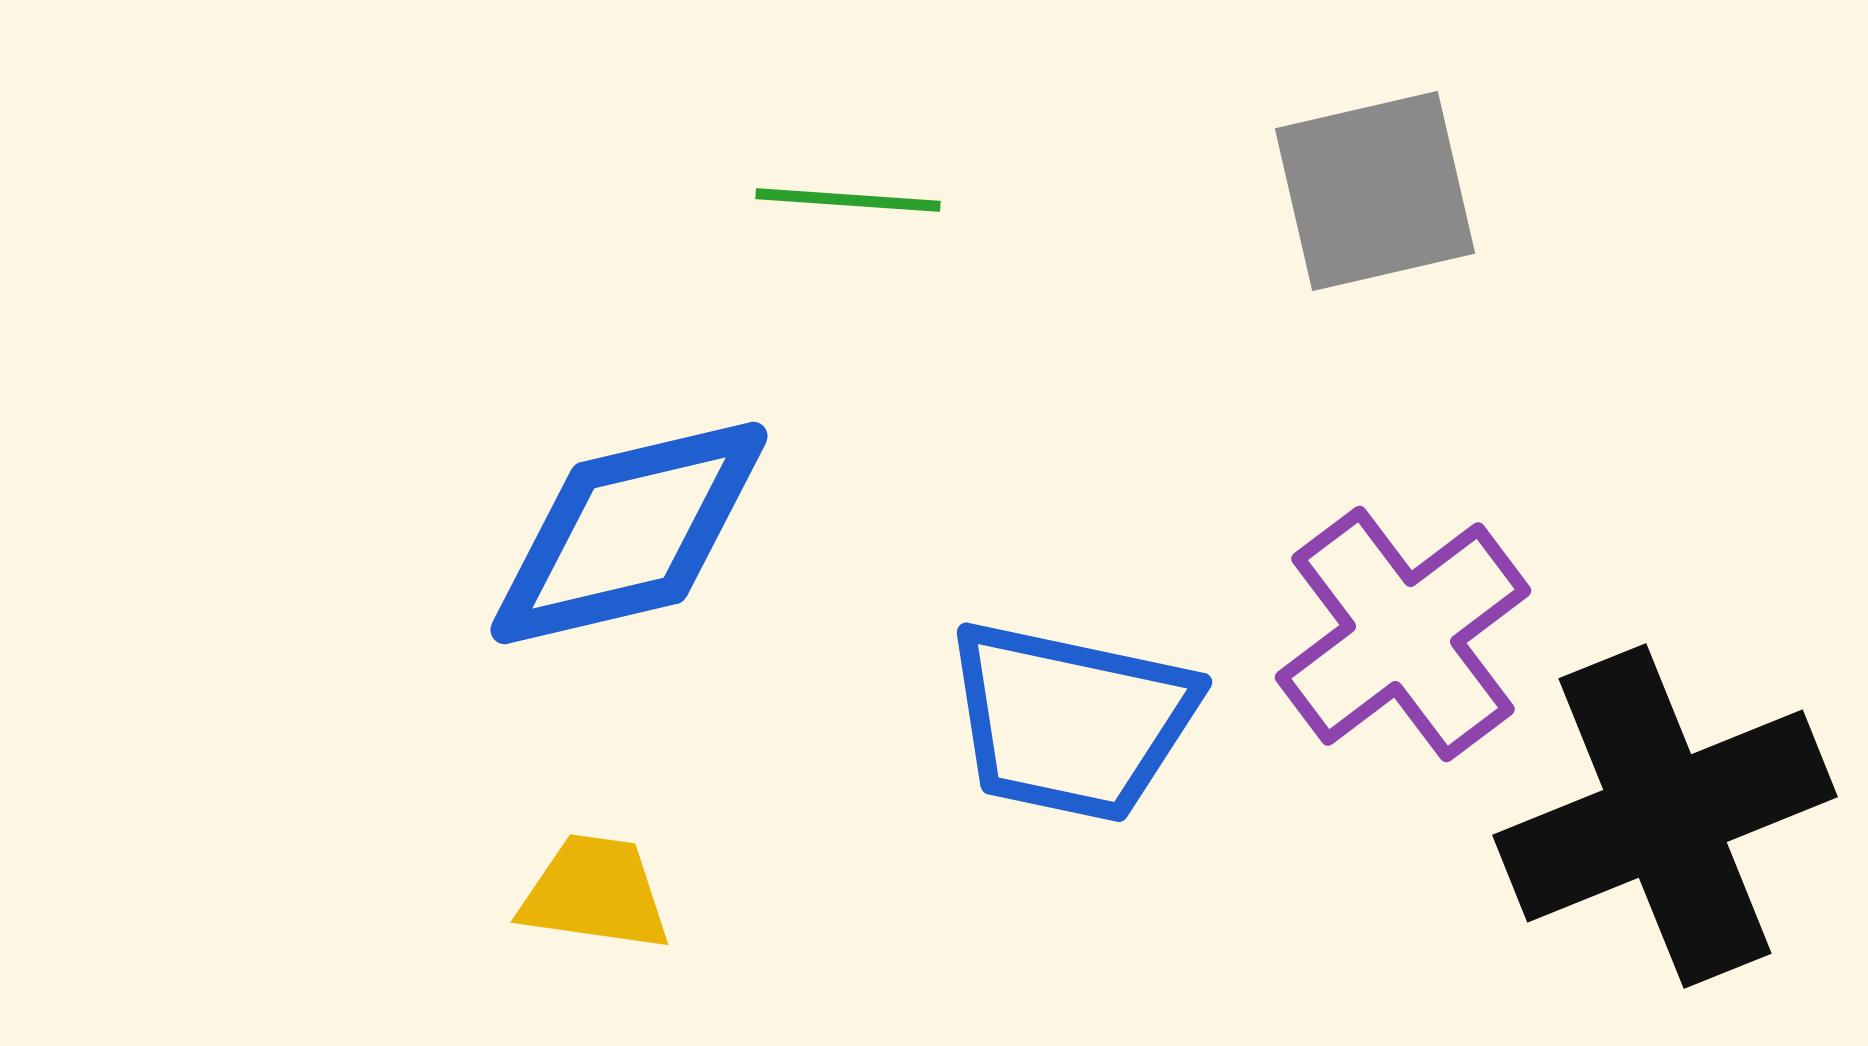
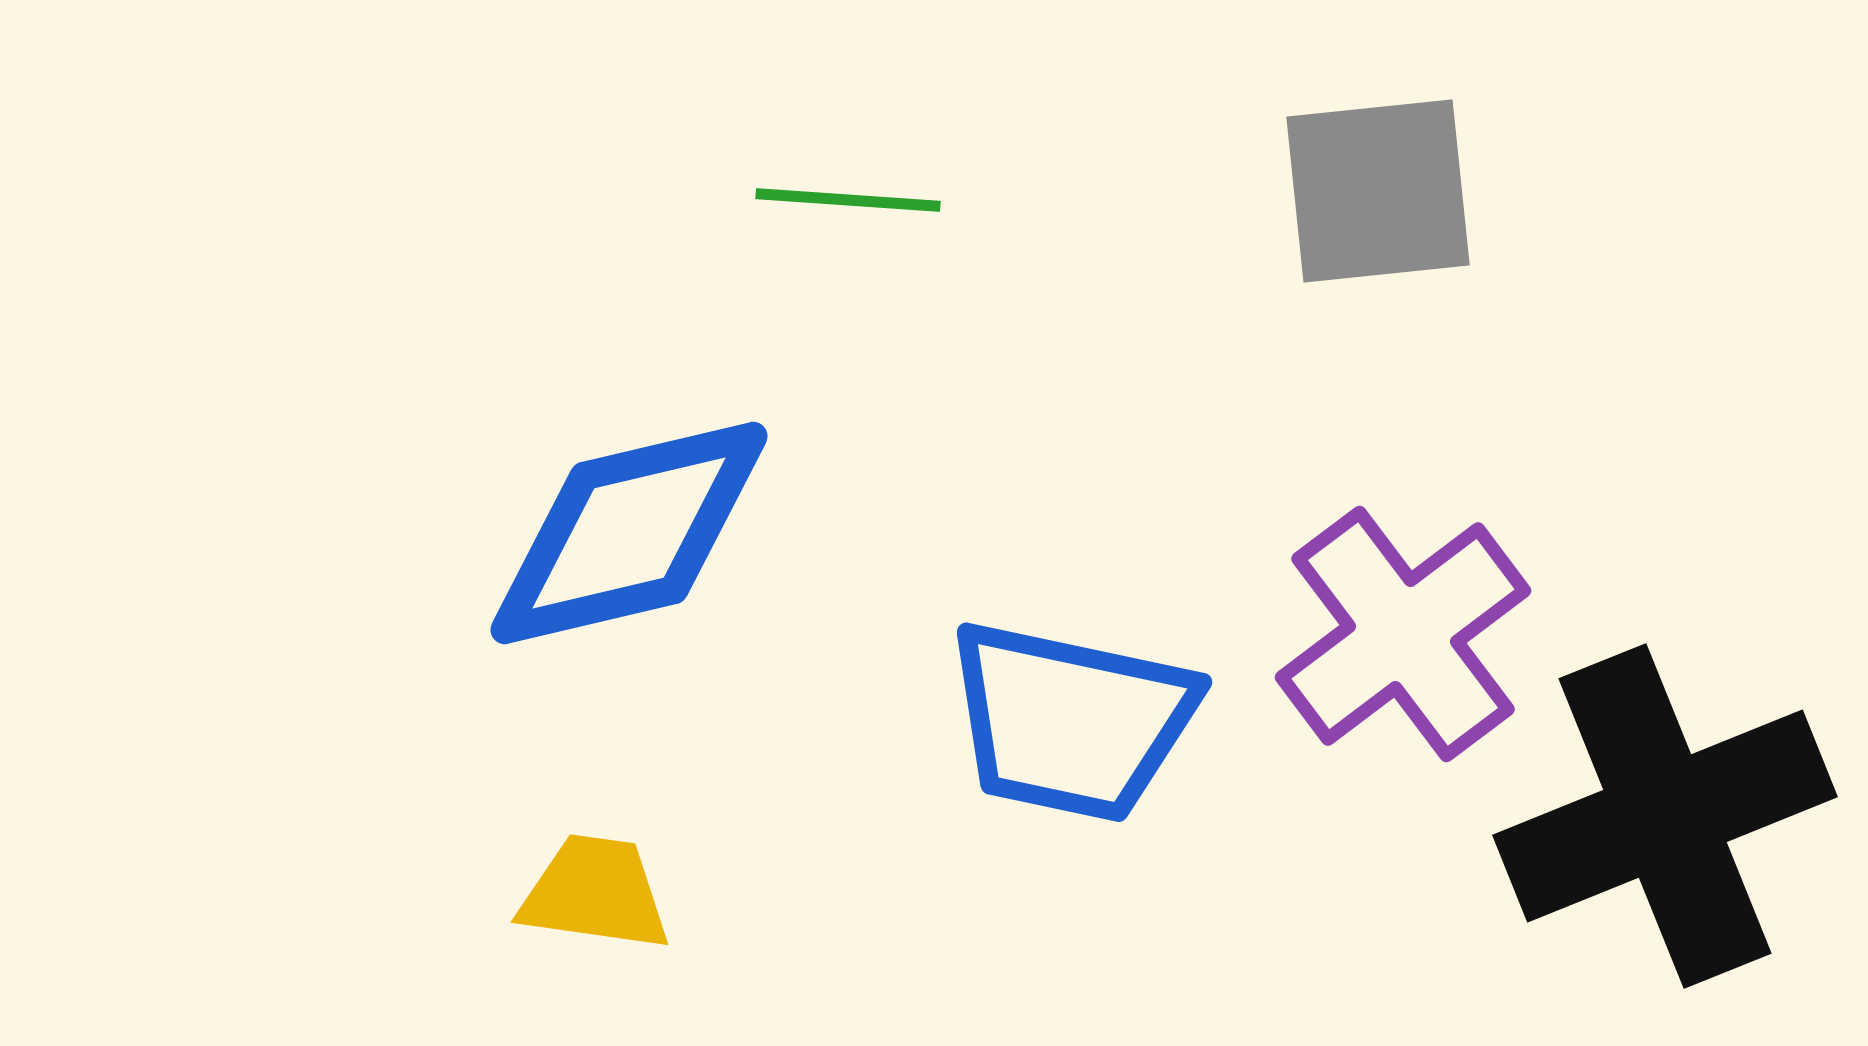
gray square: moved 3 px right; rotated 7 degrees clockwise
